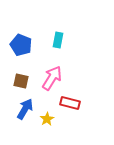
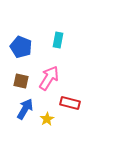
blue pentagon: moved 2 px down
pink arrow: moved 3 px left
